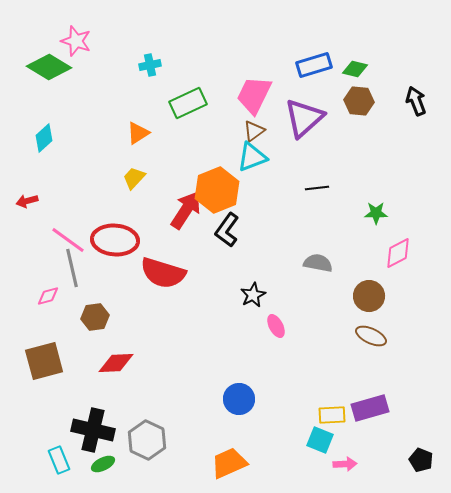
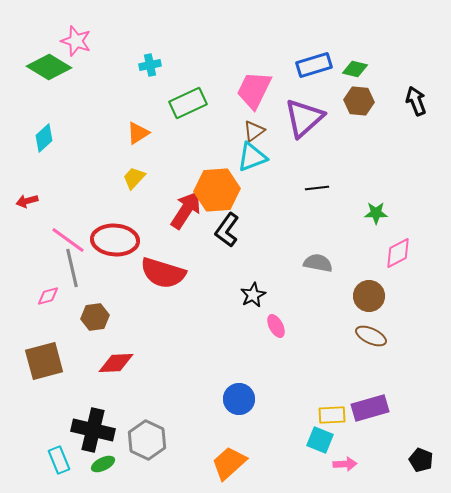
pink trapezoid at (254, 95): moved 5 px up
orange hexagon at (217, 190): rotated 18 degrees clockwise
orange trapezoid at (229, 463): rotated 18 degrees counterclockwise
